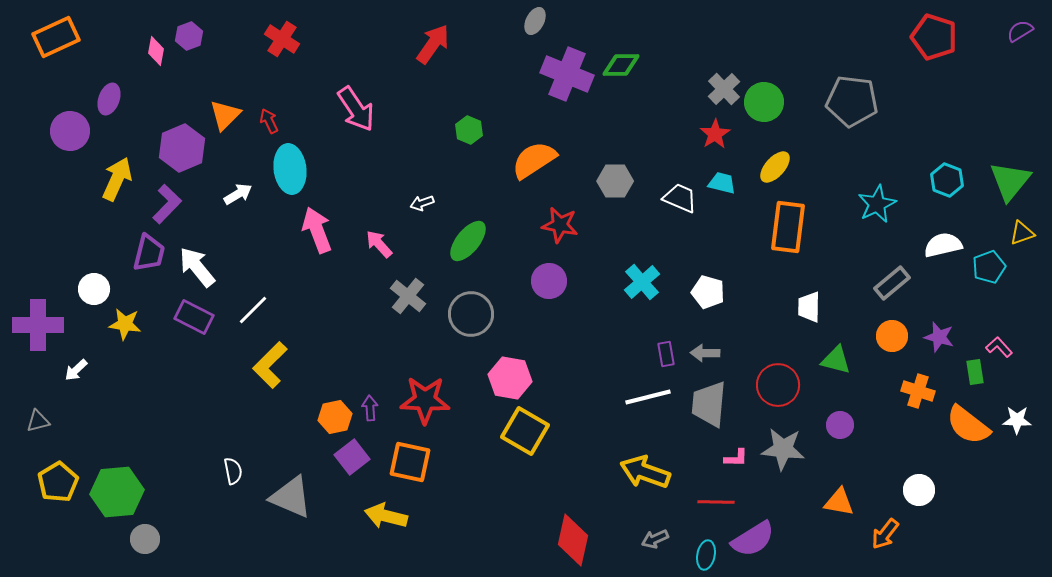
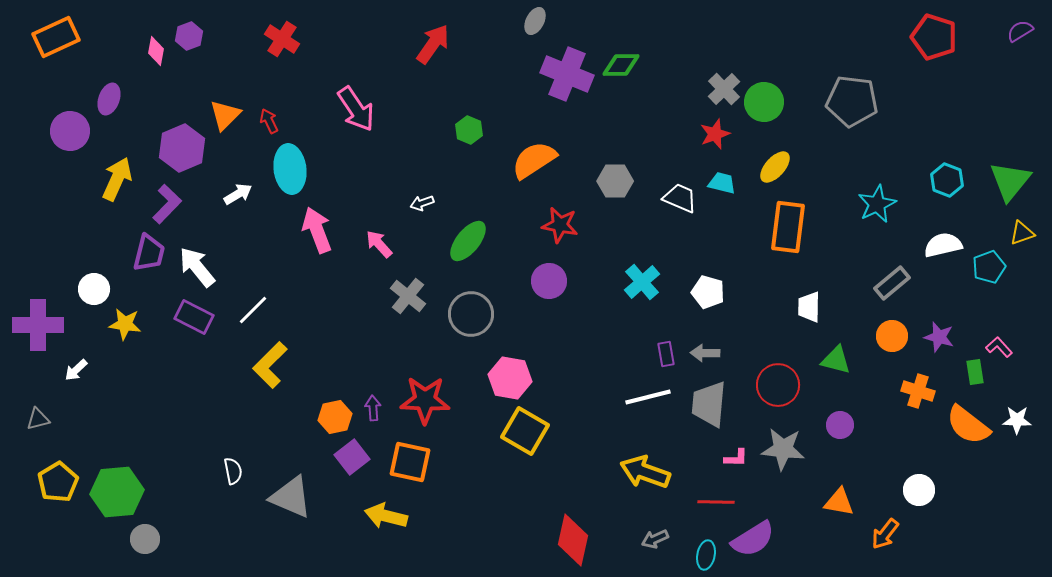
red star at (715, 134): rotated 12 degrees clockwise
purple arrow at (370, 408): moved 3 px right
gray triangle at (38, 421): moved 2 px up
